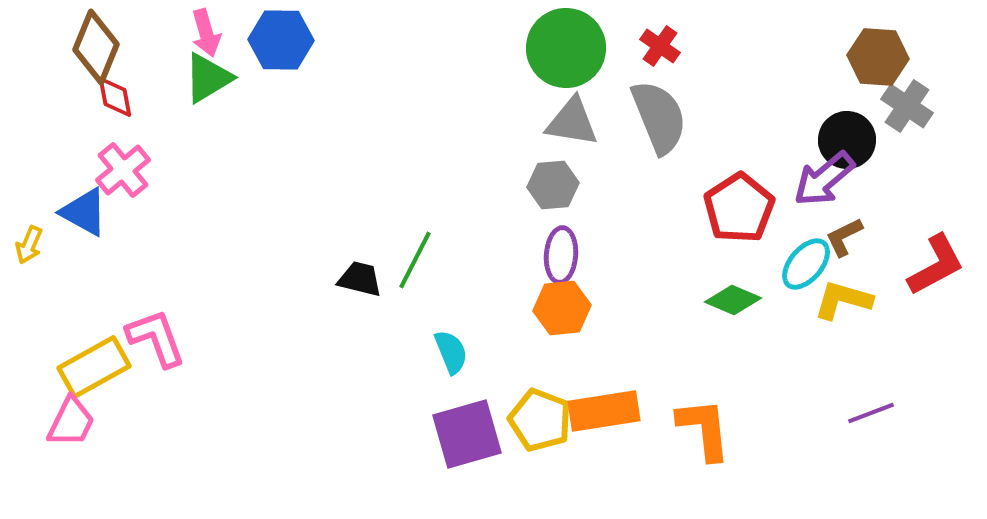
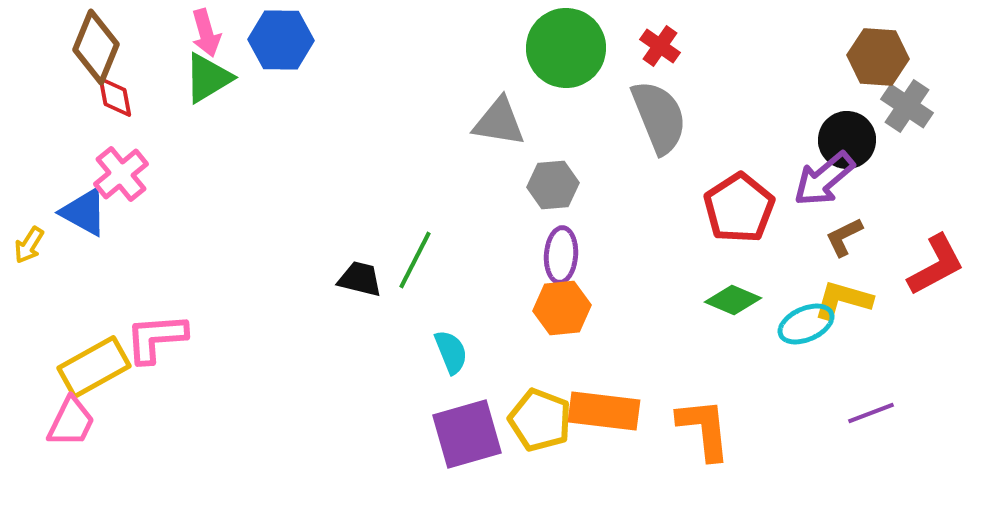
gray triangle: moved 73 px left
pink cross: moved 2 px left, 4 px down
yellow arrow: rotated 9 degrees clockwise
cyan ellipse: moved 60 px down; rotated 26 degrees clockwise
pink L-shape: rotated 74 degrees counterclockwise
orange rectangle: rotated 16 degrees clockwise
